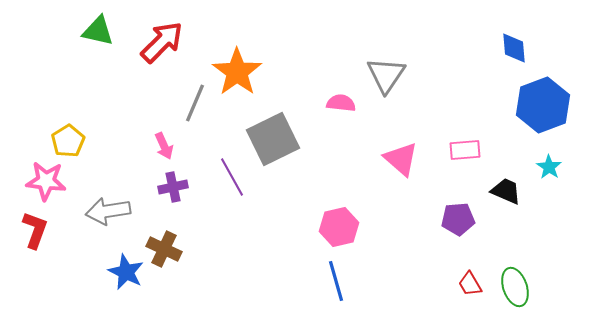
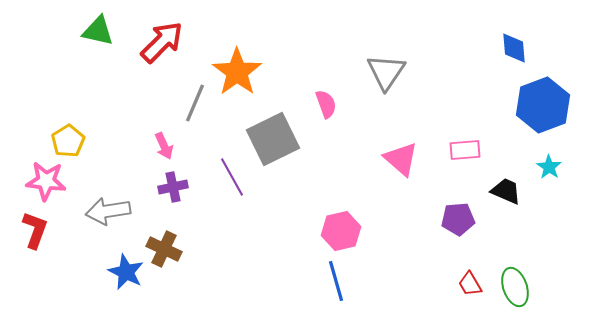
gray triangle: moved 3 px up
pink semicircle: moved 15 px left, 1 px down; rotated 64 degrees clockwise
pink hexagon: moved 2 px right, 4 px down
